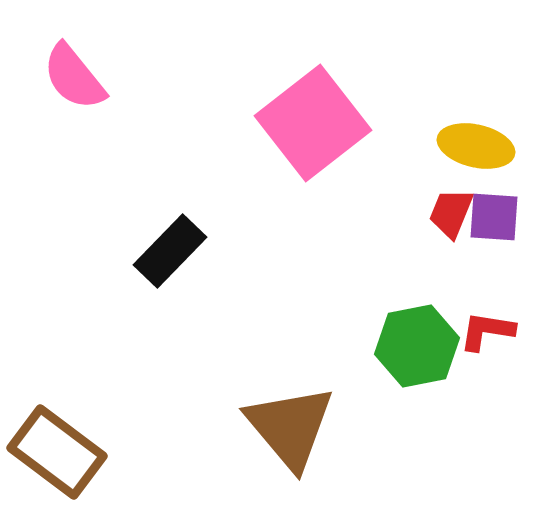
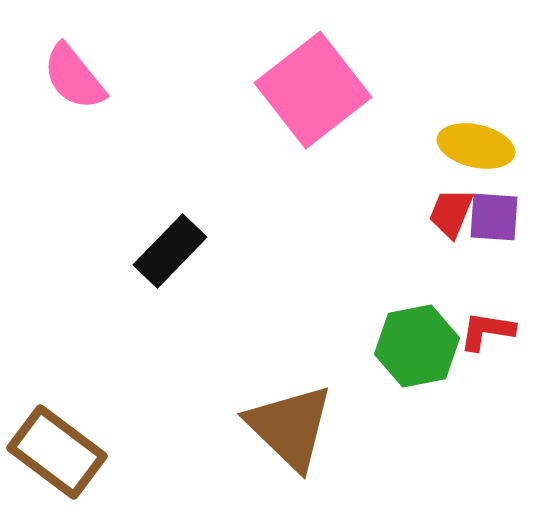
pink square: moved 33 px up
brown triangle: rotated 6 degrees counterclockwise
